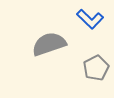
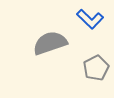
gray semicircle: moved 1 px right, 1 px up
